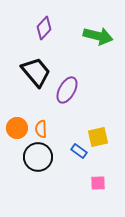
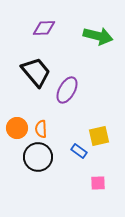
purple diamond: rotated 45 degrees clockwise
yellow square: moved 1 px right, 1 px up
